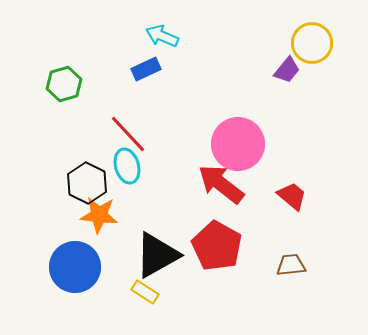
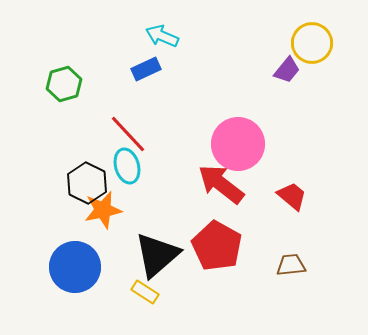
orange star: moved 4 px right, 5 px up; rotated 18 degrees counterclockwise
black triangle: rotated 12 degrees counterclockwise
